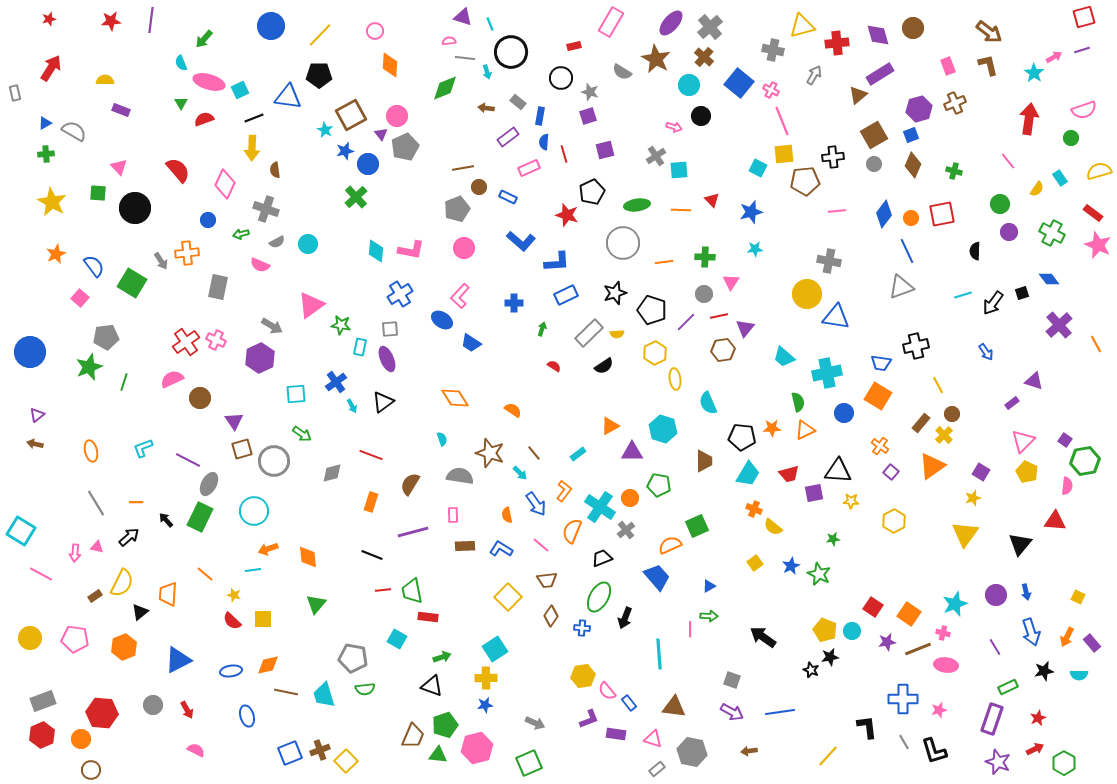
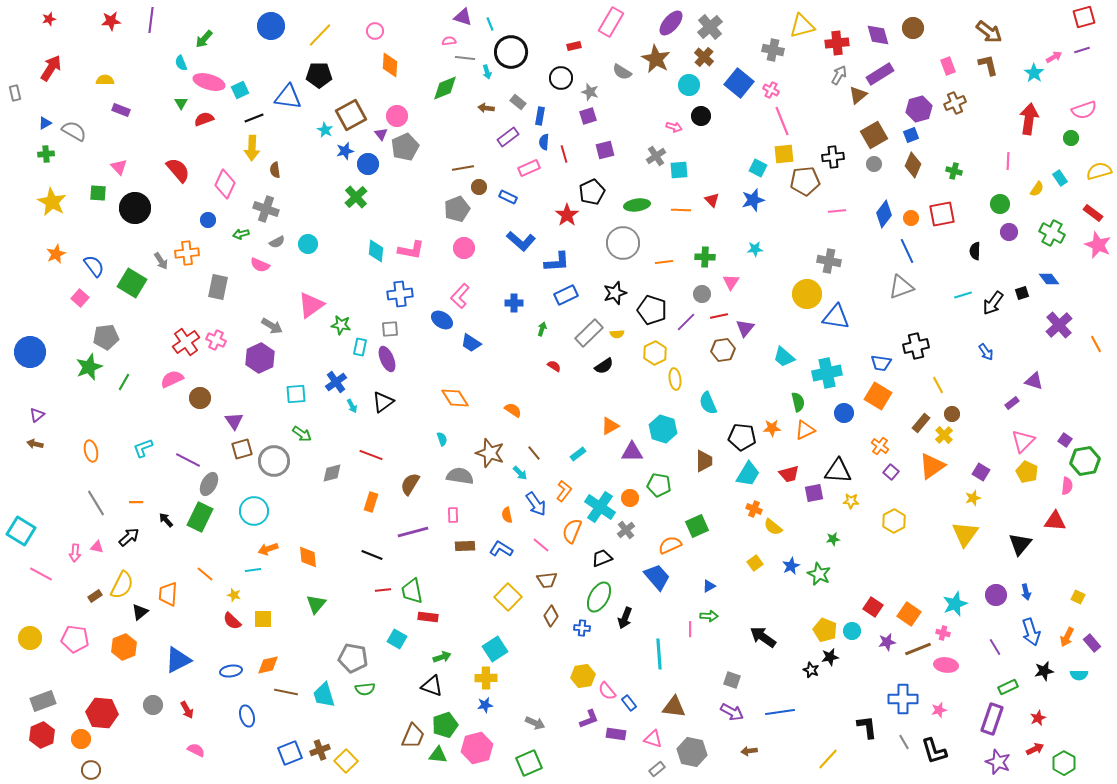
gray arrow at (814, 75): moved 25 px right
pink line at (1008, 161): rotated 42 degrees clockwise
blue star at (751, 212): moved 2 px right, 12 px up
red star at (567, 215): rotated 20 degrees clockwise
blue cross at (400, 294): rotated 25 degrees clockwise
gray circle at (704, 294): moved 2 px left
green line at (124, 382): rotated 12 degrees clockwise
yellow semicircle at (122, 583): moved 2 px down
yellow line at (828, 756): moved 3 px down
